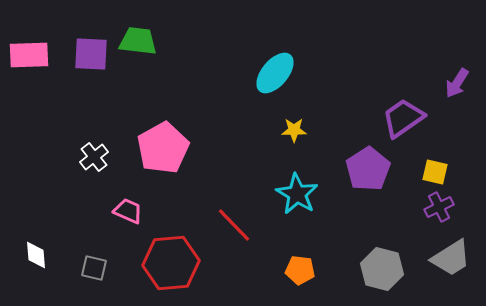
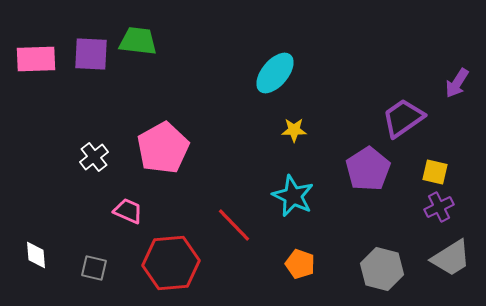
pink rectangle: moved 7 px right, 4 px down
cyan star: moved 4 px left, 2 px down; rotated 6 degrees counterclockwise
orange pentagon: moved 6 px up; rotated 12 degrees clockwise
